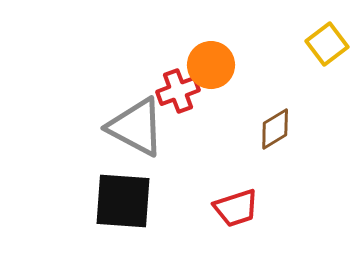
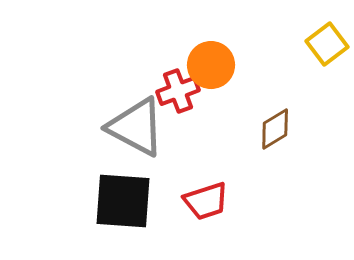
red trapezoid: moved 30 px left, 7 px up
